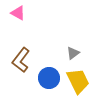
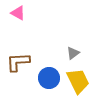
brown L-shape: moved 3 px left, 2 px down; rotated 50 degrees clockwise
